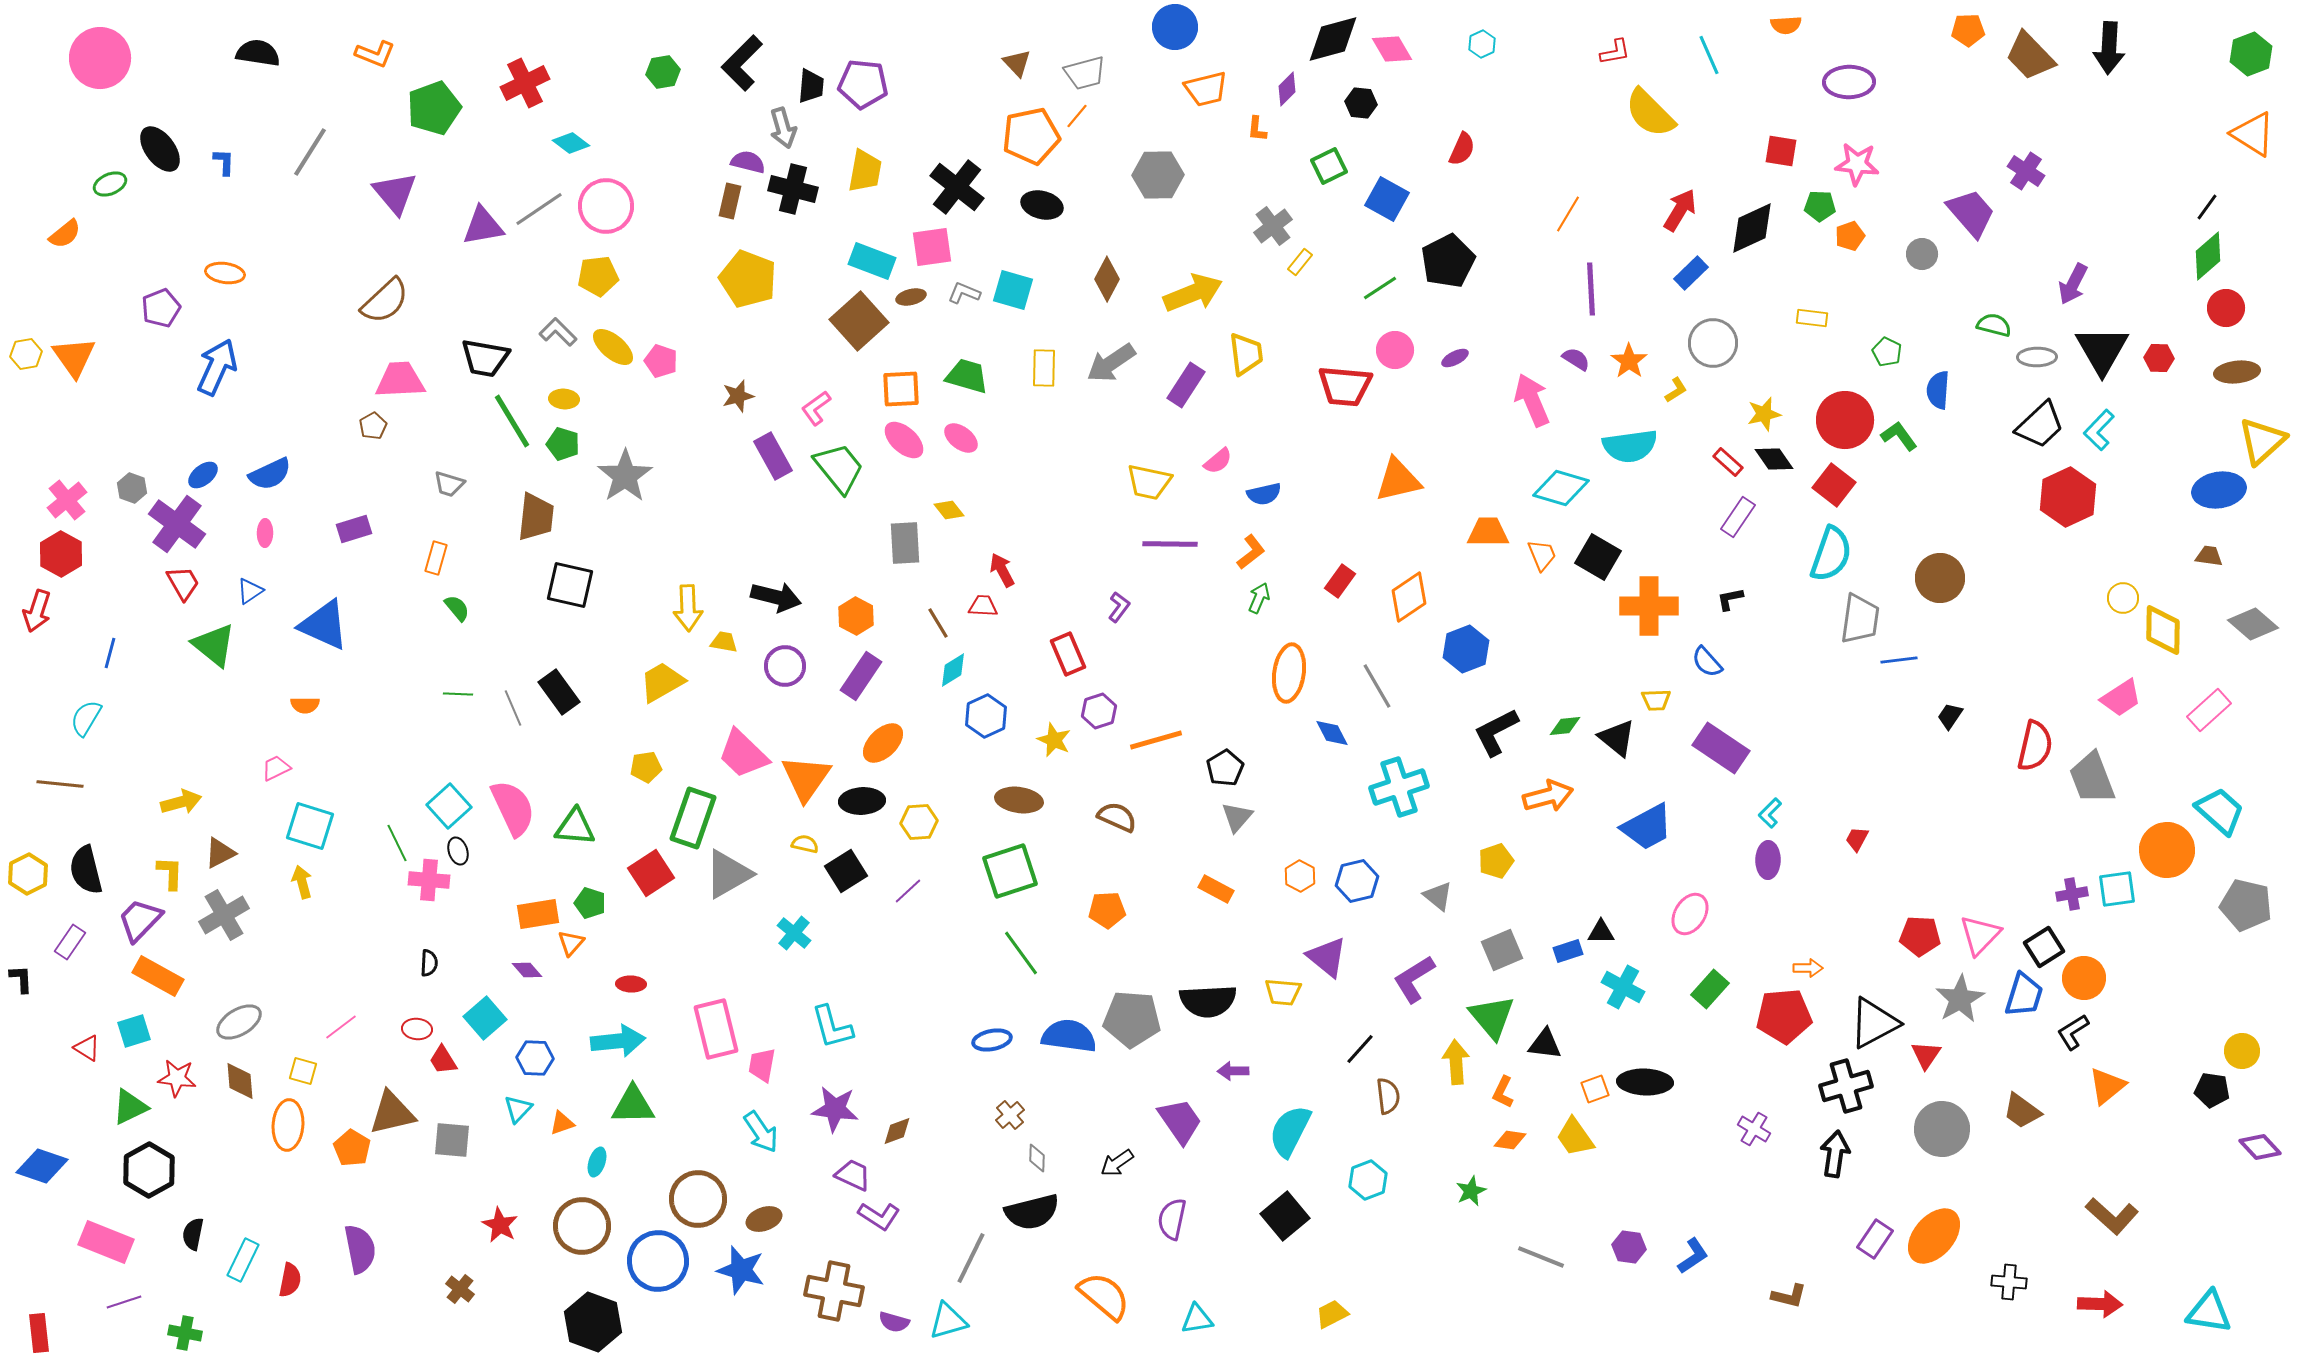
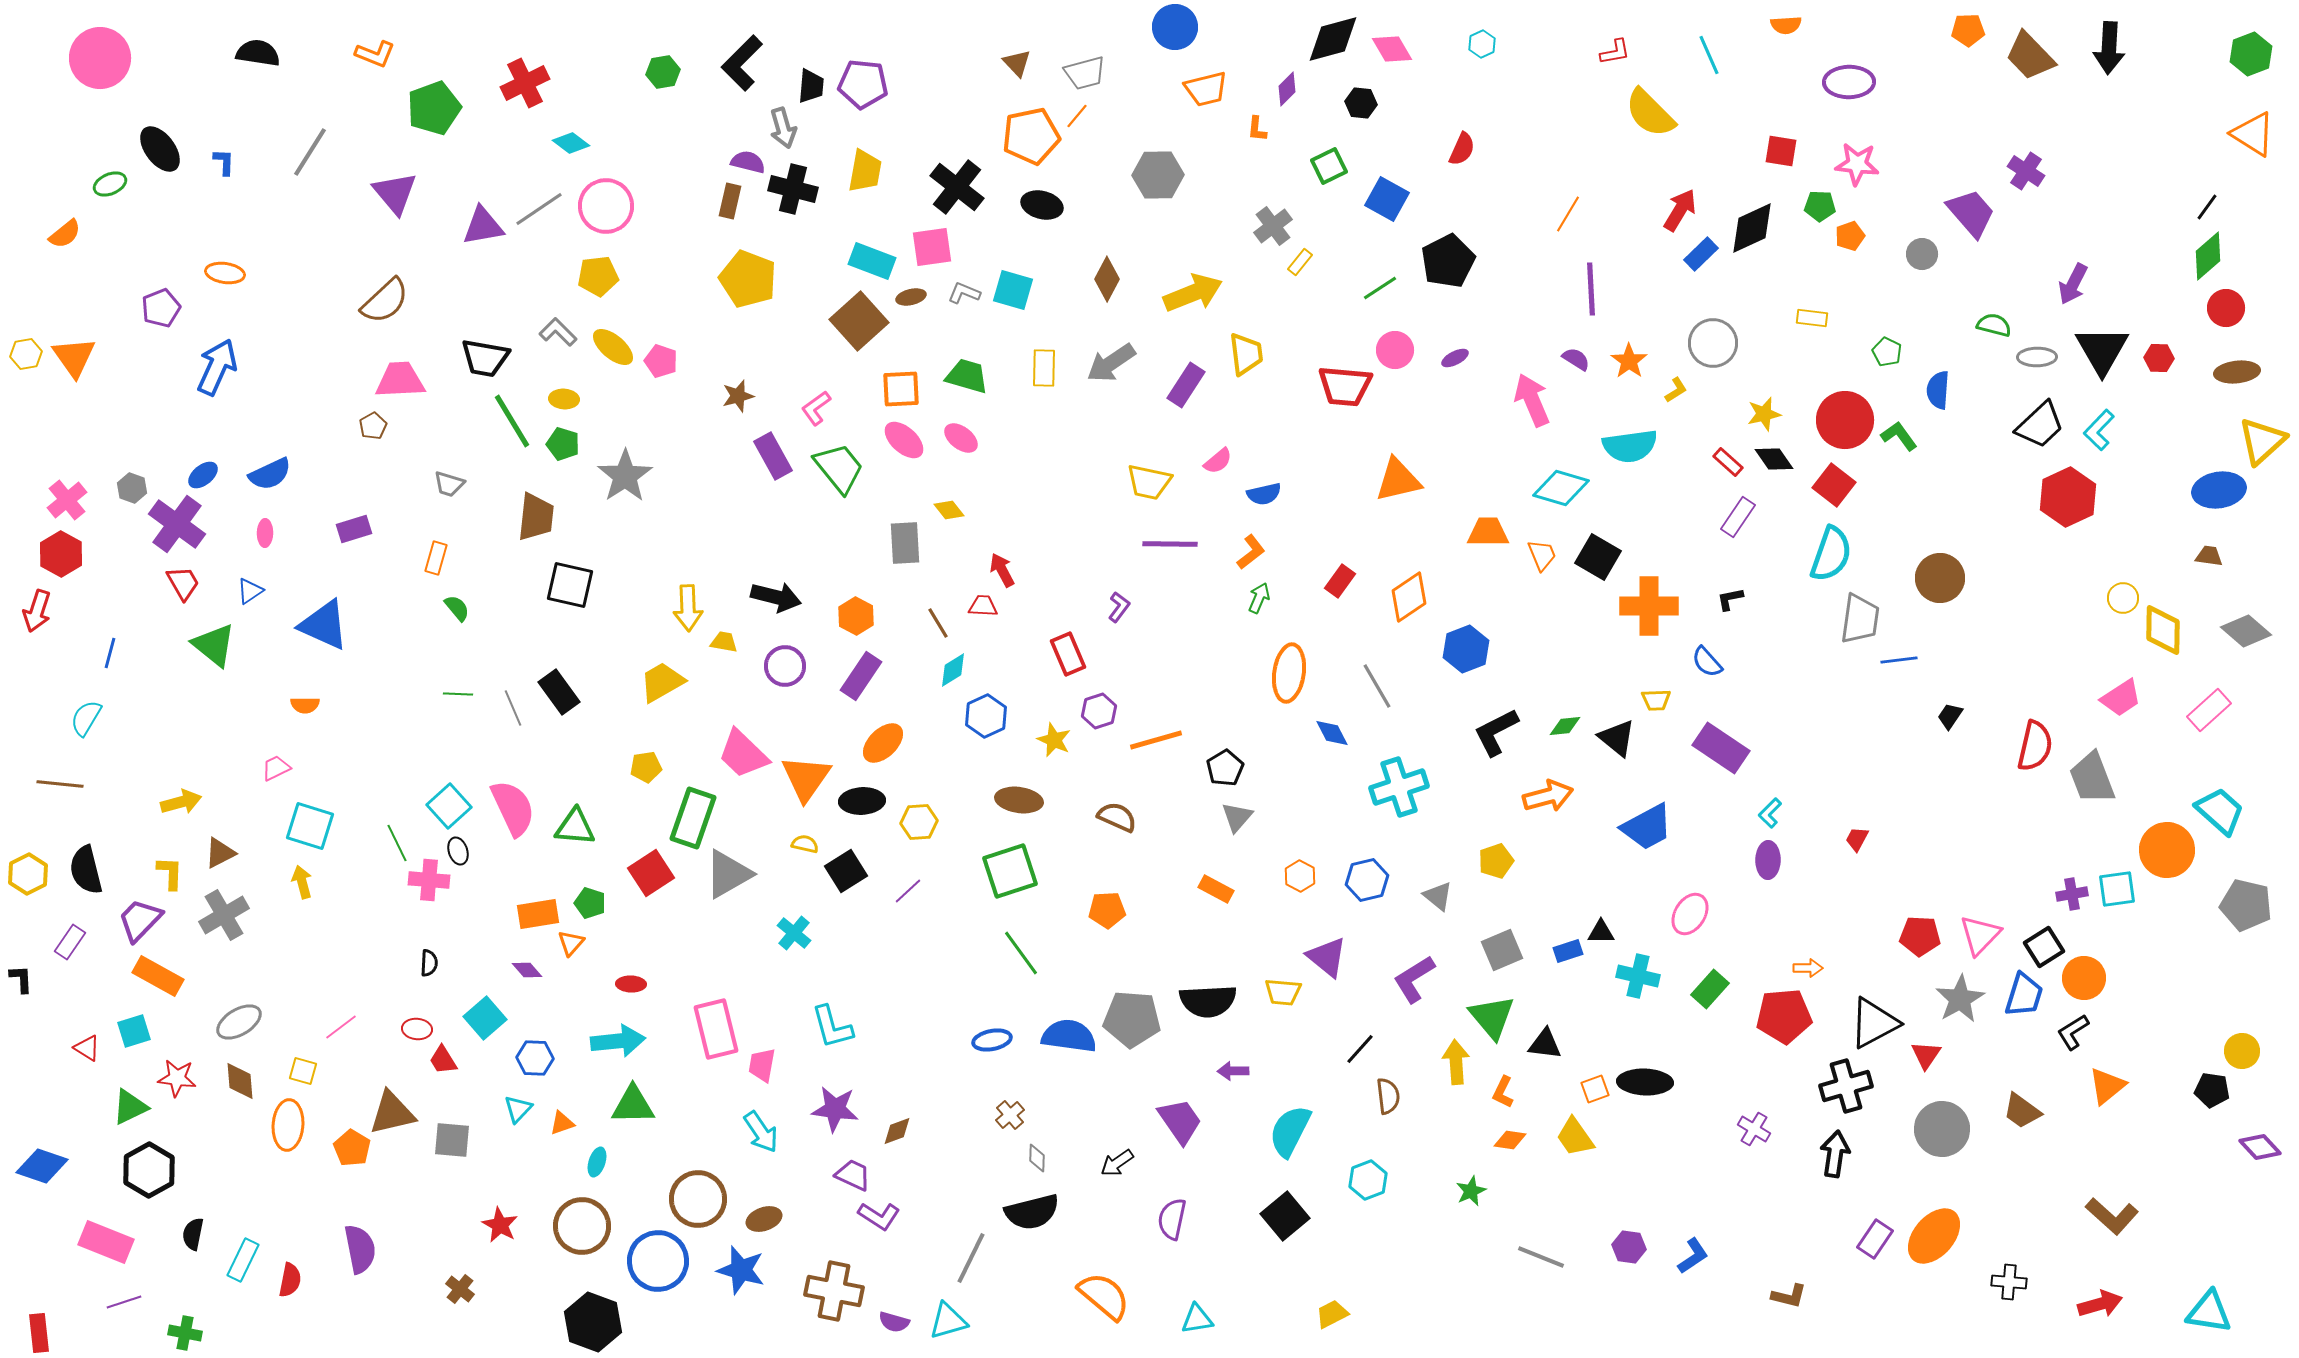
blue rectangle at (1691, 273): moved 10 px right, 19 px up
gray diamond at (2253, 624): moved 7 px left, 7 px down
blue hexagon at (1357, 881): moved 10 px right, 1 px up
cyan cross at (1623, 987): moved 15 px right, 11 px up; rotated 15 degrees counterclockwise
red arrow at (2100, 1304): rotated 18 degrees counterclockwise
